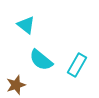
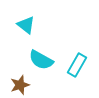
cyan semicircle: rotated 10 degrees counterclockwise
brown star: moved 4 px right
